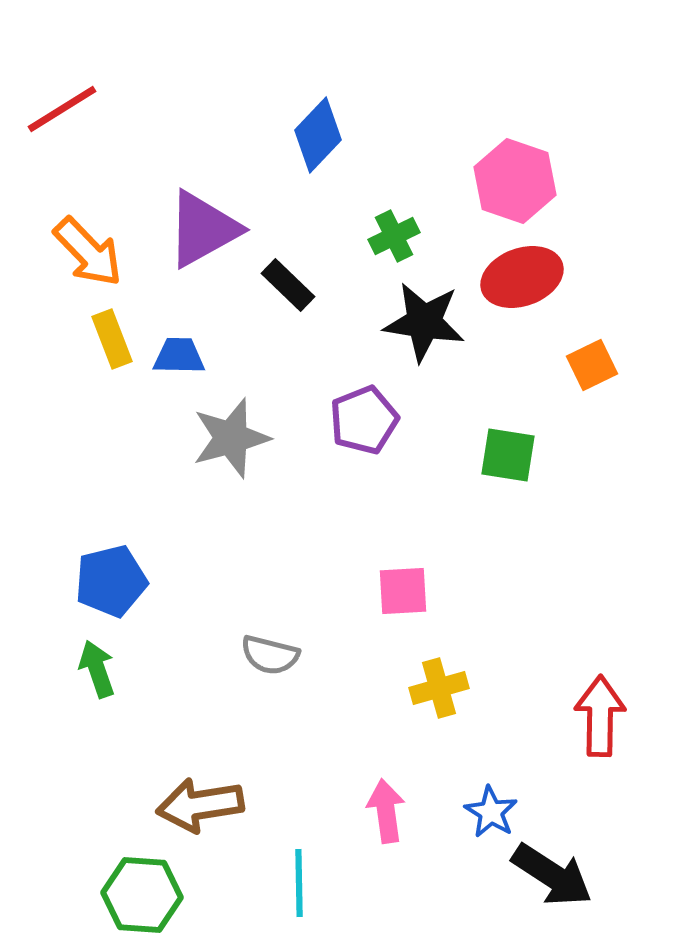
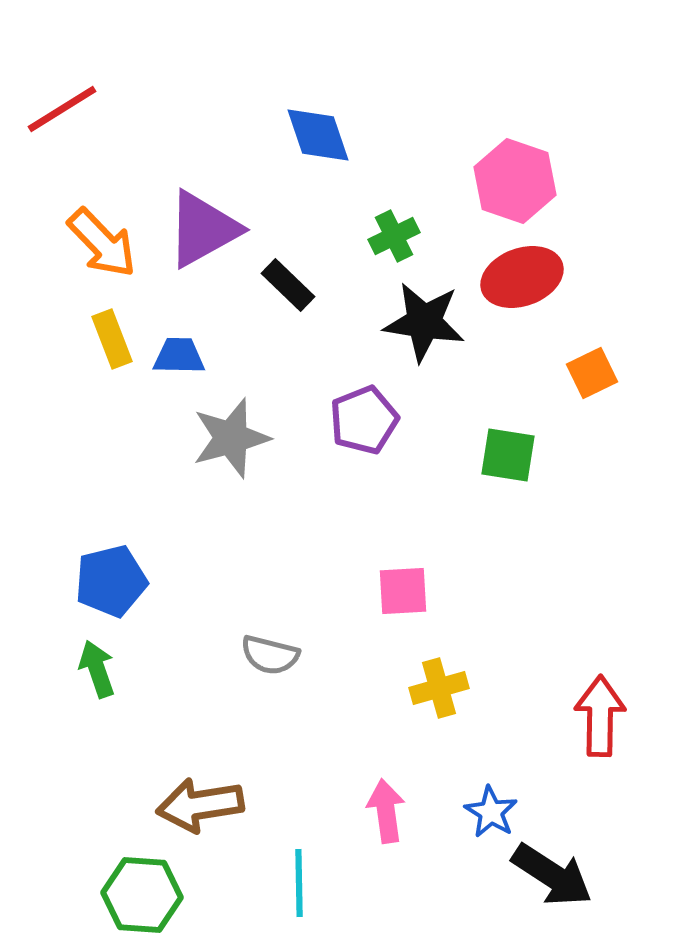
blue diamond: rotated 62 degrees counterclockwise
orange arrow: moved 14 px right, 9 px up
orange square: moved 8 px down
